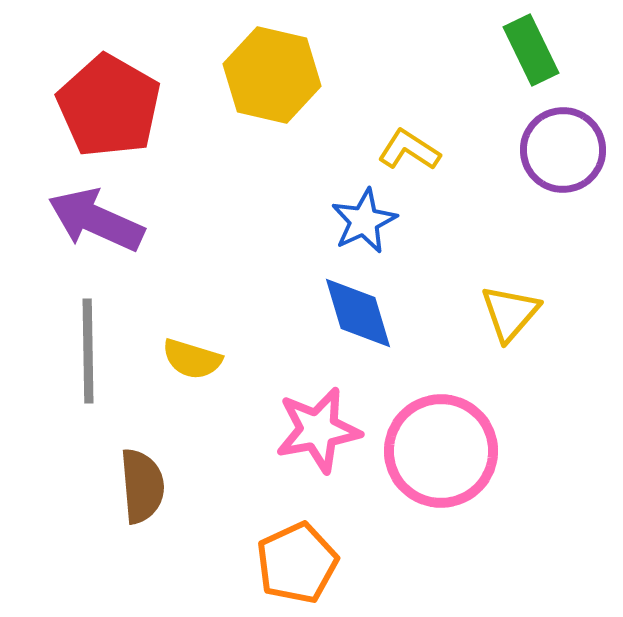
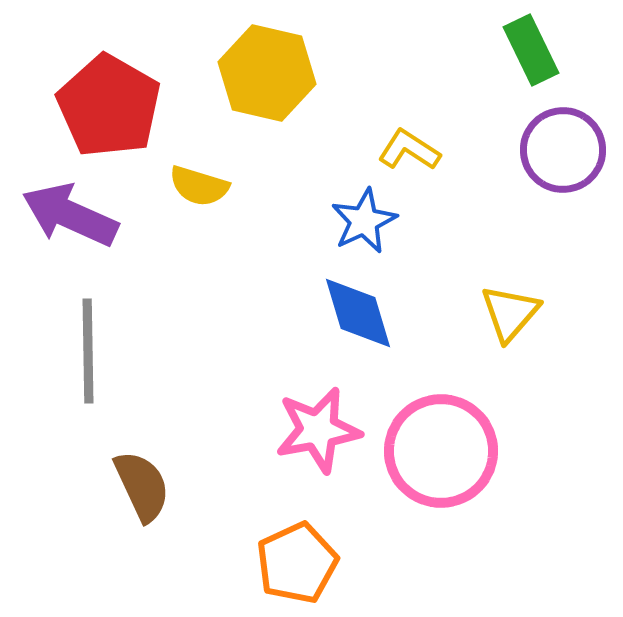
yellow hexagon: moved 5 px left, 2 px up
purple arrow: moved 26 px left, 5 px up
yellow semicircle: moved 7 px right, 173 px up
brown semicircle: rotated 20 degrees counterclockwise
